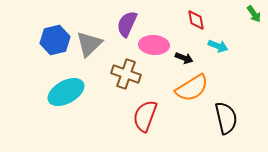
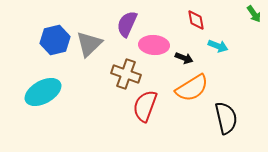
cyan ellipse: moved 23 px left
red semicircle: moved 10 px up
